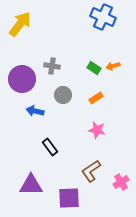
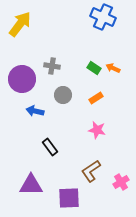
orange arrow: moved 2 px down; rotated 40 degrees clockwise
